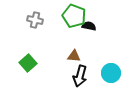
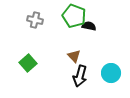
brown triangle: rotated 40 degrees clockwise
